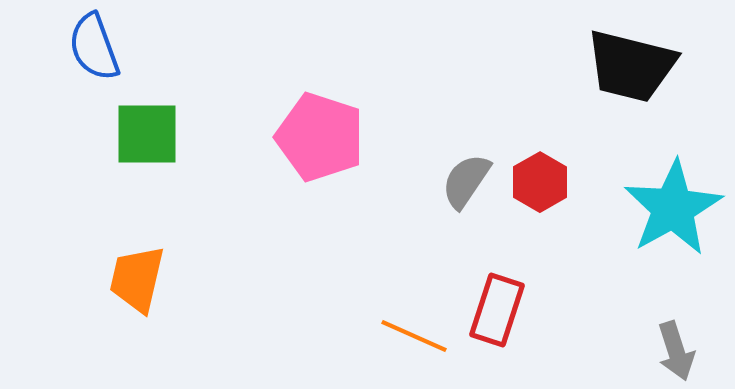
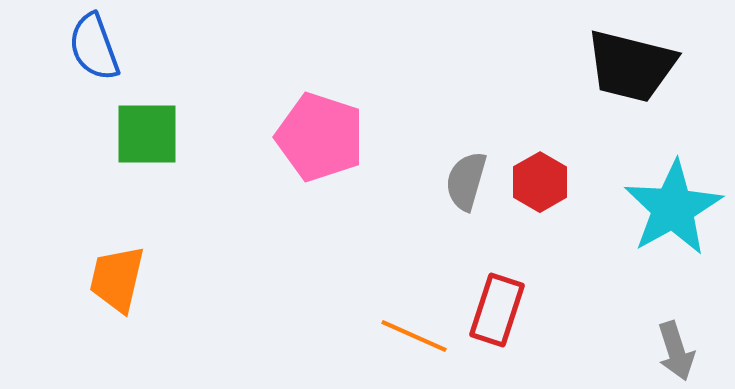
gray semicircle: rotated 18 degrees counterclockwise
orange trapezoid: moved 20 px left
